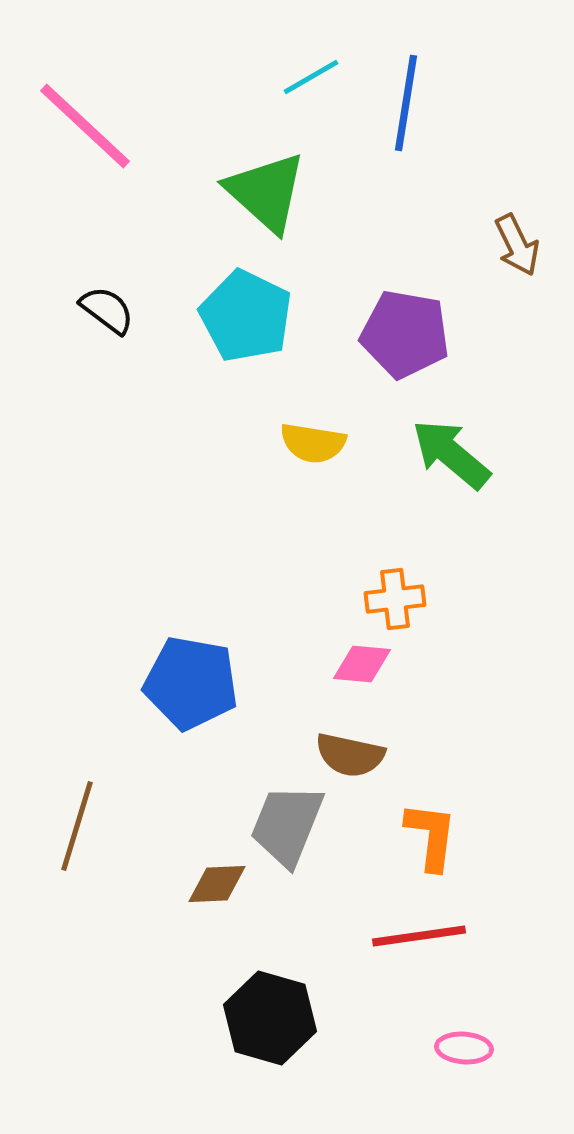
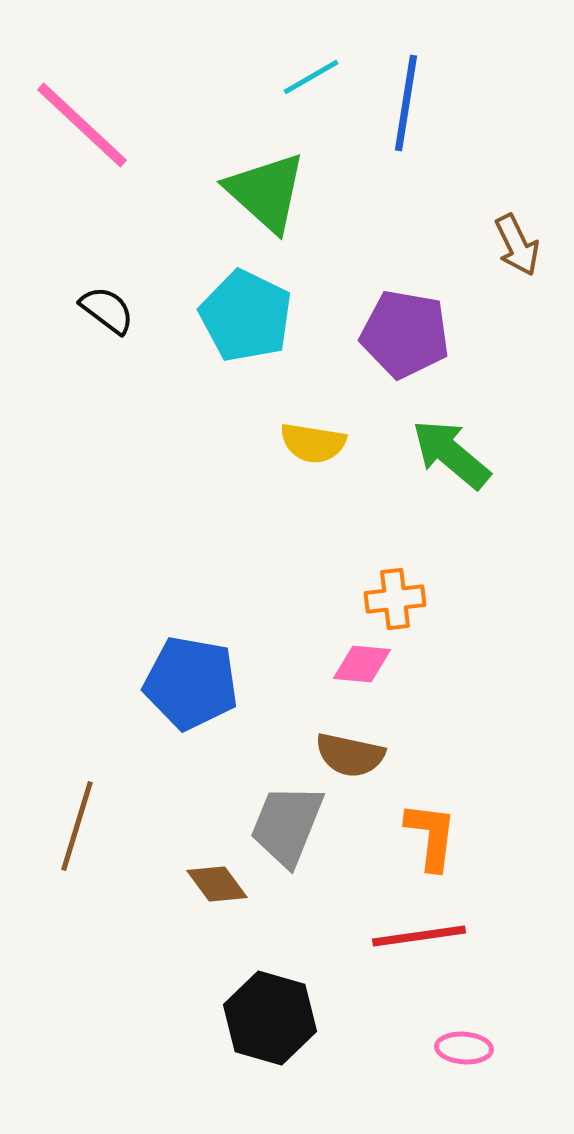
pink line: moved 3 px left, 1 px up
brown diamond: rotated 56 degrees clockwise
